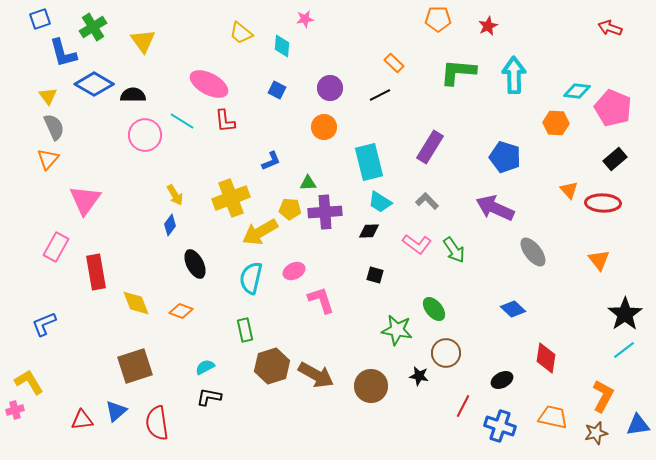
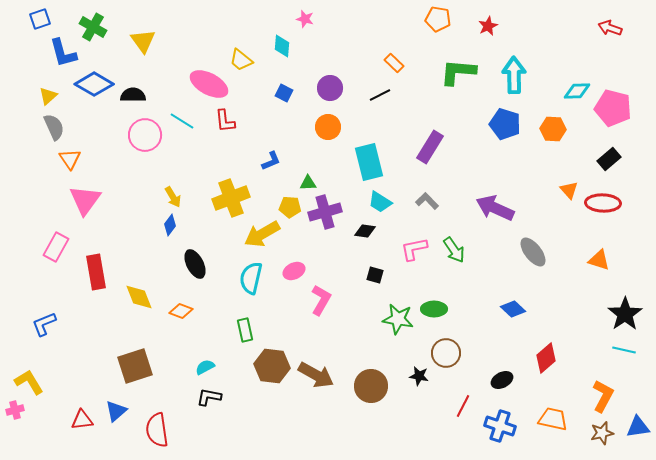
pink star at (305, 19): rotated 24 degrees clockwise
orange pentagon at (438, 19): rotated 10 degrees clockwise
green cross at (93, 27): rotated 28 degrees counterclockwise
yellow trapezoid at (241, 33): moved 27 px down
blue square at (277, 90): moved 7 px right, 3 px down
cyan diamond at (577, 91): rotated 8 degrees counterclockwise
yellow triangle at (48, 96): rotated 24 degrees clockwise
pink pentagon at (613, 108): rotated 9 degrees counterclockwise
orange hexagon at (556, 123): moved 3 px left, 6 px down
orange circle at (324, 127): moved 4 px right
blue pentagon at (505, 157): moved 33 px up
orange triangle at (48, 159): moved 22 px right; rotated 15 degrees counterclockwise
black rectangle at (615, 159): moved 6 px left
yellow arrow at (175, 195): moved 2 px left, 2 px down
yellow pentagon at (290, 209): moved 2 px up
purple cross at (325, 212): rotated 12 degrees counterclockwise
black diamond at (369, 231): moved 4 px left; rotated 10 degrees clockwise
yellow arrow at (260, 232): moved 2 px right, 2 px down
pink L-shape at (417, 244): moved 3 px left, 5 px down; rotated 132 degrees clockwise
orange triangle at (599, 260): rotated 35 degrees counterclockwise
pink L-shape at (321, 300): rotated 48 degrees clockwise
yellow diamond at (136, 303): moved 3 px right, 6 px up
green ellipse at (434, 309): rotated 50 degrees counterclockwise
green star at (397, 330): moved 1 px right, 11 px up
cyan line at (624, 350): rotated 50 degrees clockwise
red diamond at (546, 358): rotated 40 degrees clockwise
brown hexagon at (272, 366): rotated 24 degrees clockwise
orange trapezoid at (553, 417): moved 2 px down
red semicircle at (157, 423): moved 7 px down
blue triangle at (638, 425): moved 2 px down
brown star at (596, 433): moved 6 px right
